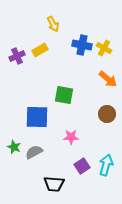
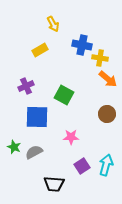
yellow cross: moved 4 px left, 10 px down; rotated 21 degrees counterclockwise
purple cross: moved 9 px right, 30 px down
green square: rotated 18 degrees clockwise
